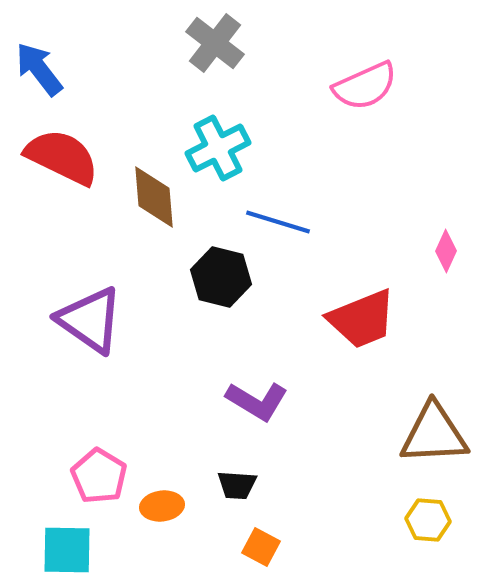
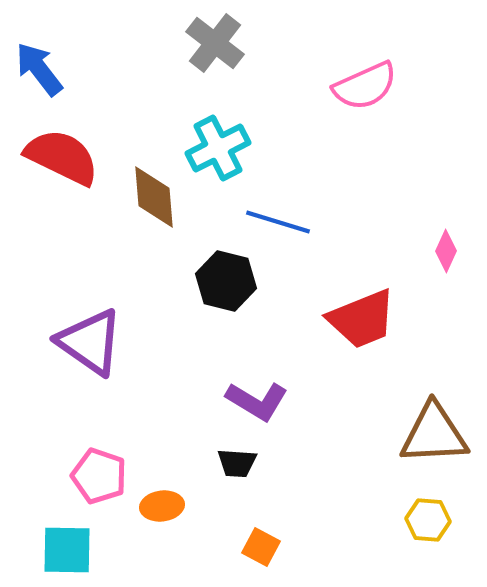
black hexagon: moved 5 px right, 4 px down
purple triangle: moved 22 px down
pink pentagon: rotated 12 degrees counterclockwise
black trapezoid: moved 22 px up
